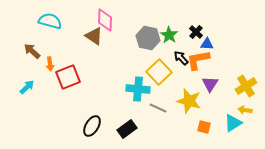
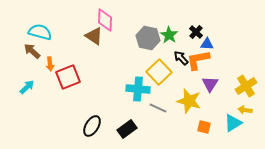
cyan semicircle: moved 10 px left, 11 px down
